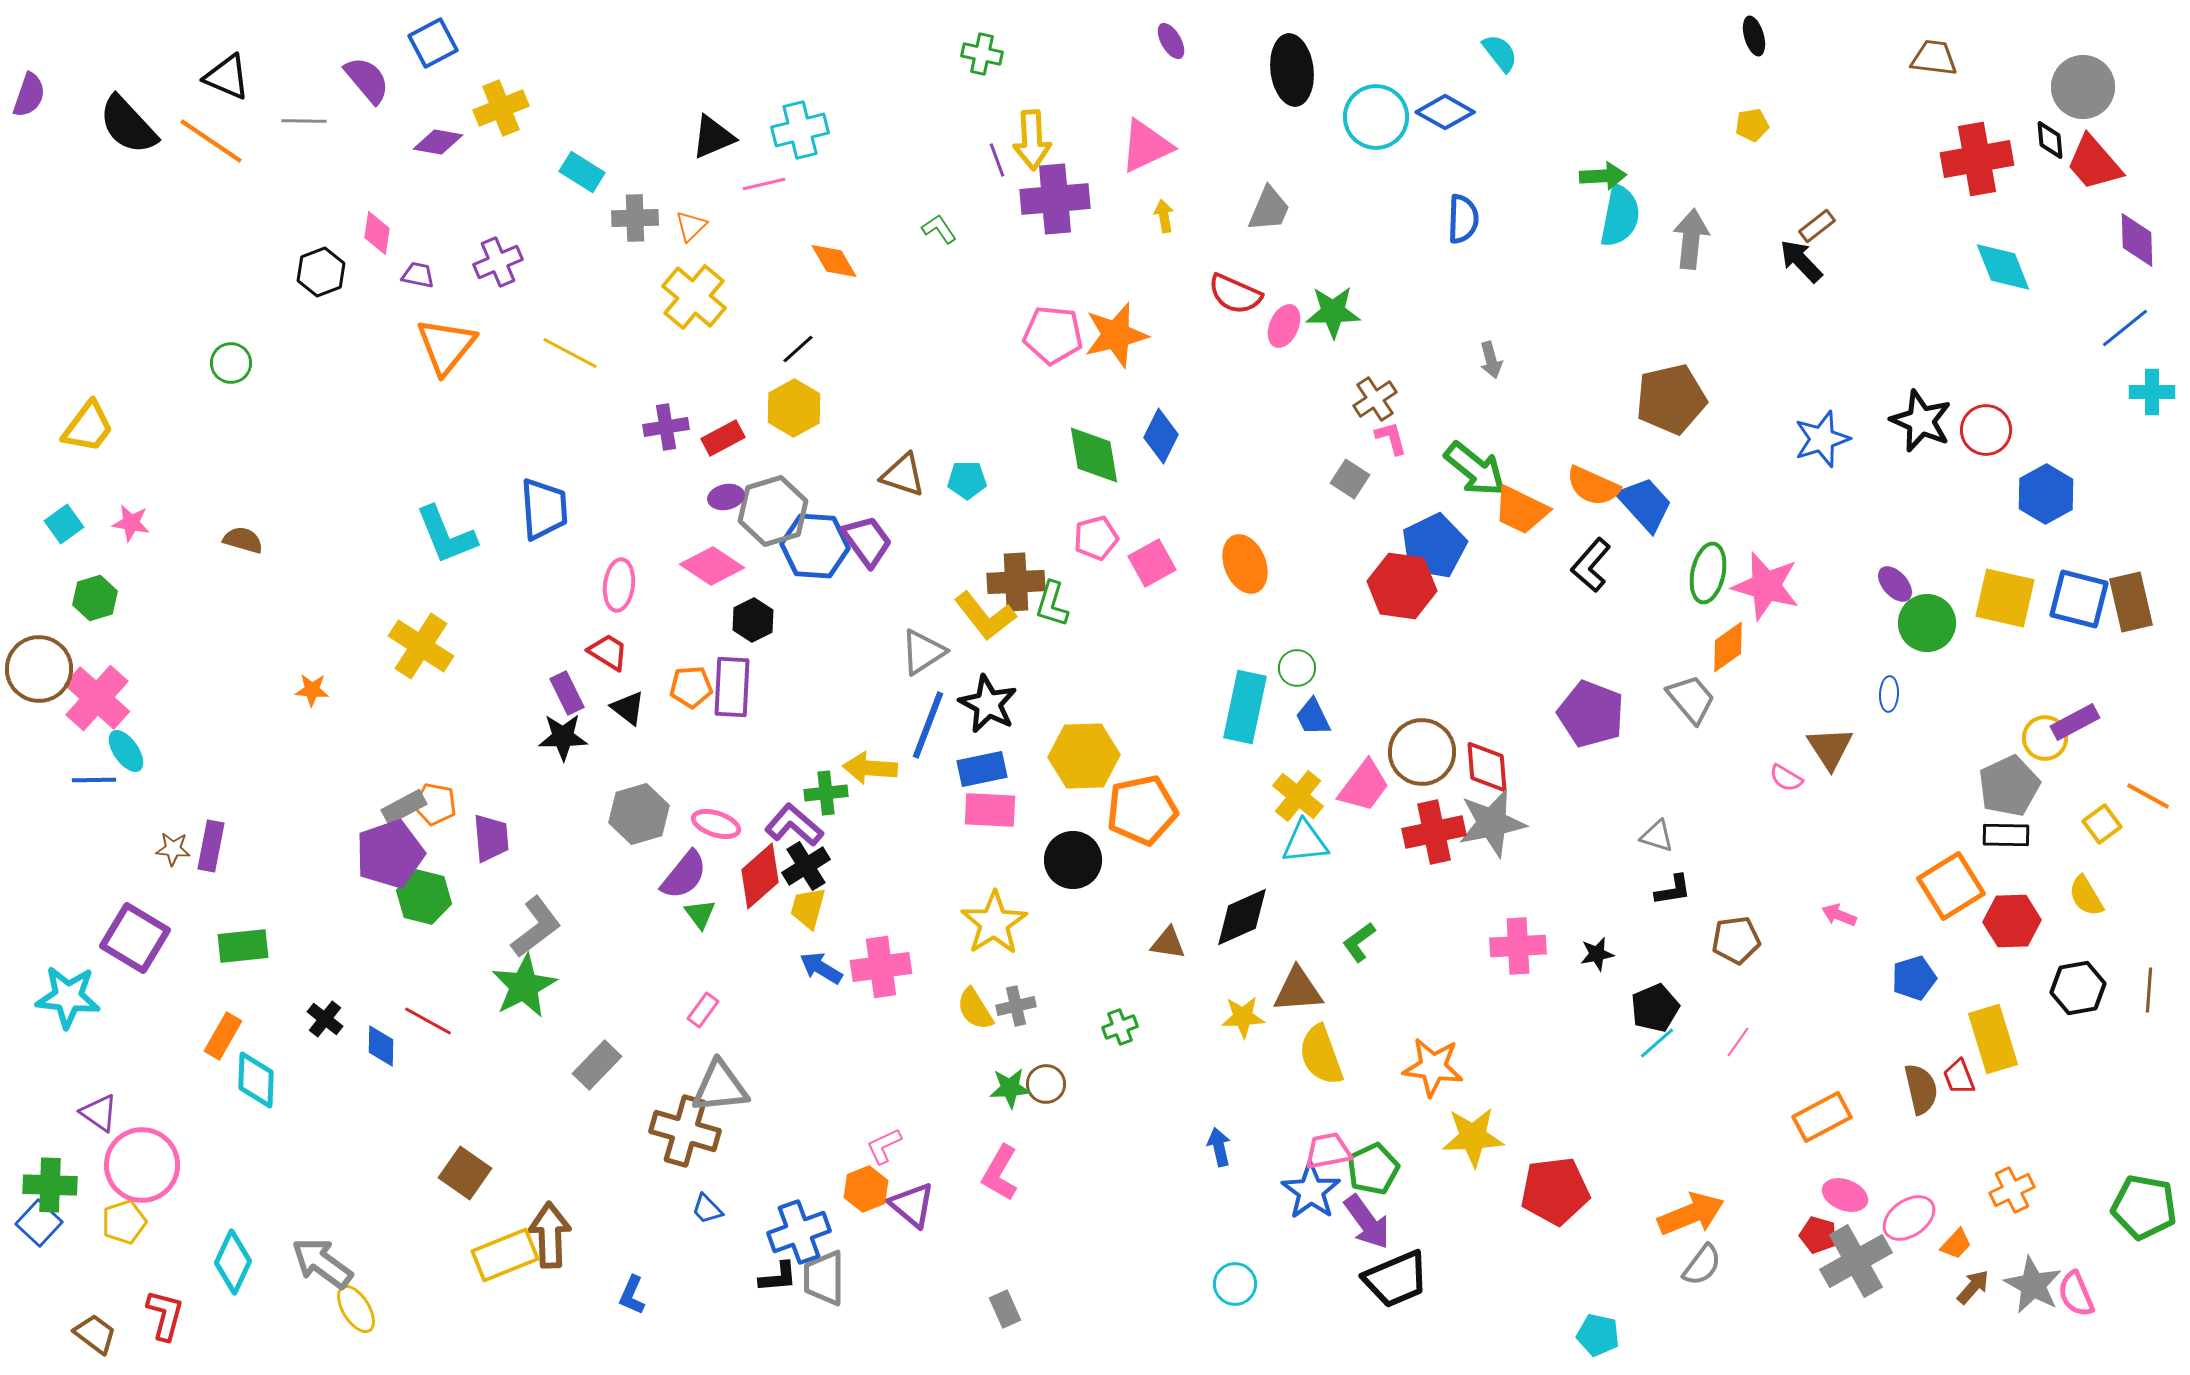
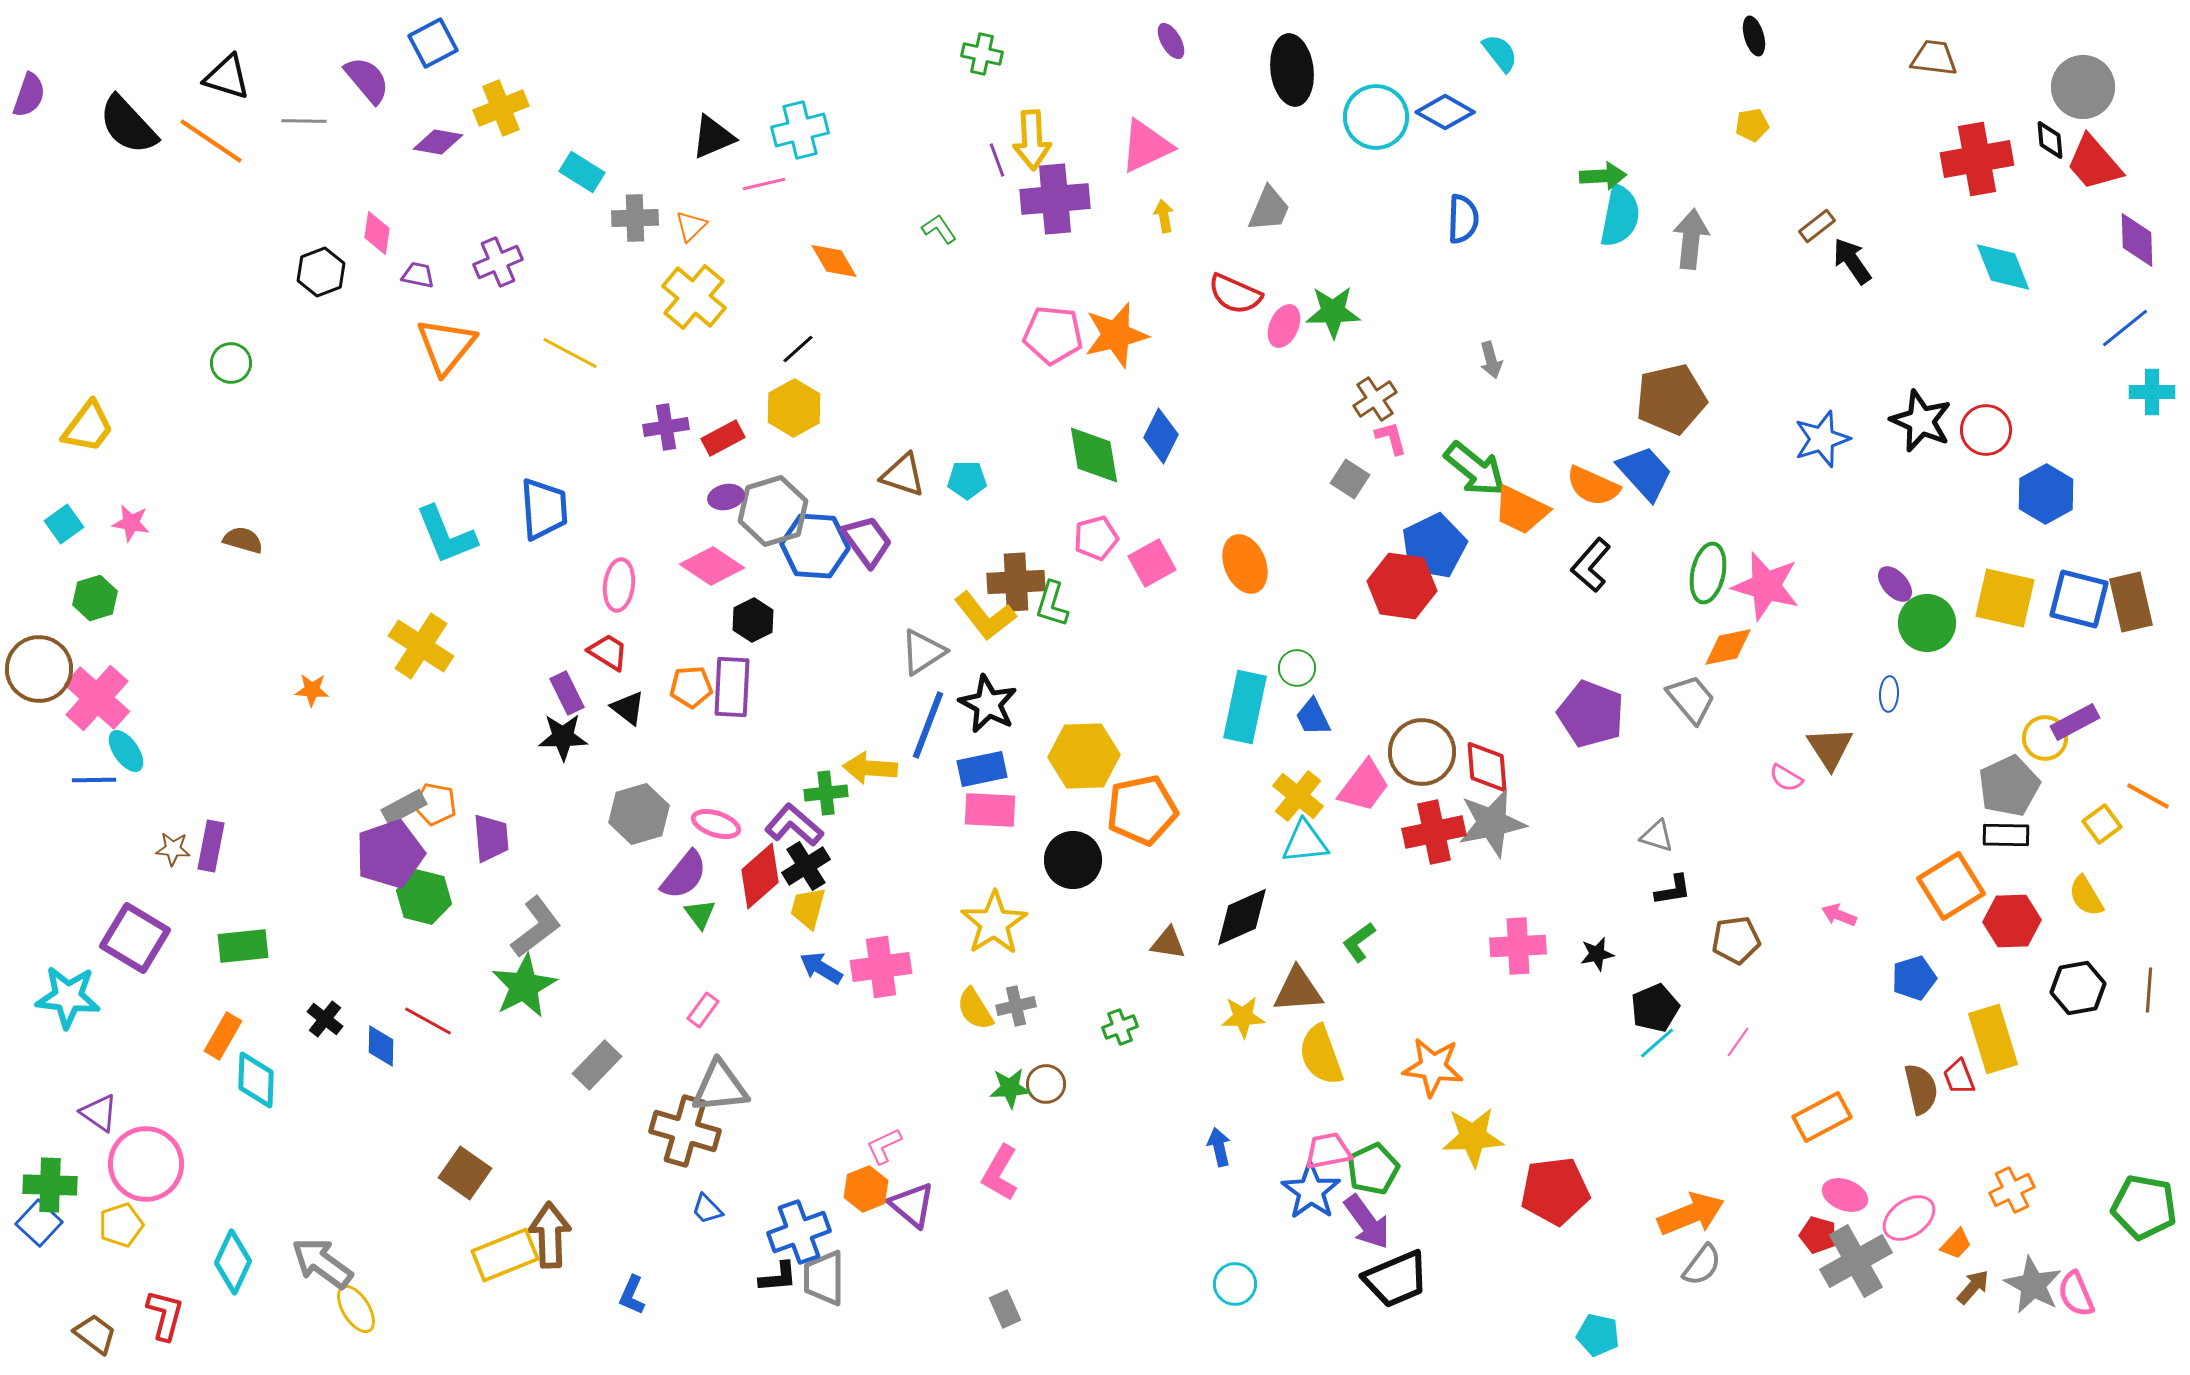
black triangle at (227, 77): rotated 6 degrees counterclockwise
black arrow at (1801, 261): moved 51 px right; rotated 9 degrees clockwise
blue trapezoid at (1645, 504): moved 31 px up
orange diamond at (1728, 647): rotated 24 degrees clockwise
pink circle at (142, 1165): moved 4 px right, 1 px up
yellow pentagon at (124, 1222): moved 3 px left, 3 px down
